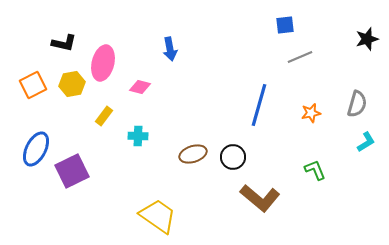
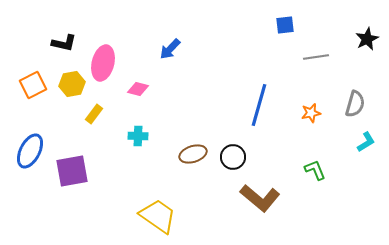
black star: rotated 10 degrees counterclockwise
blue arrow: rotated 55 degrees clockwise
gray line: moved 16 px right; rotated 15 degrees clockwise
pink diamond: moved 2 px left, 2 px down
gray semicircle: moved 2 px left
yellow rectangle: moved 10 px left, 2 px up
blue ellipse: moved 6 px left, 2 px down
purple square: rotated 16 degrees clockwise
